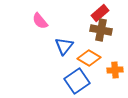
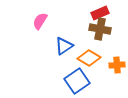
red rectangle: rotated 18 degrees clockwise
pink semicircle: rotated 72 degrees clockwise
brown cross: moved 1 px left, 1 px up
blue triangle: rotated 18 degrees clockwise
orange cross: moved 2 px right, 5 px up
